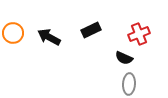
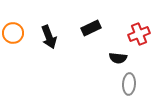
black rectangle: moved 2 px up
black arrow: rotated 140 degrees counterclockwise
black semicircle: moved 6 px left; rotated 18 degrees counterclockwise
